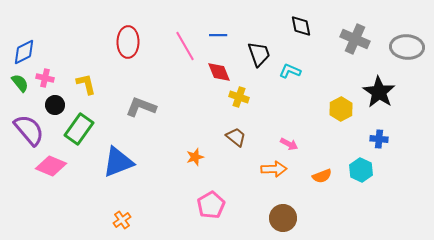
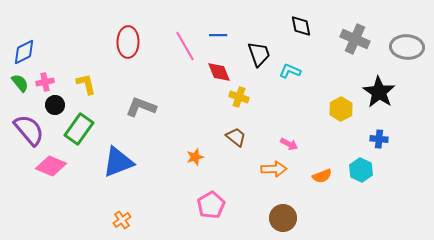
pink cross: moved 4 px down; rotated 24 degrees counterclockwise
